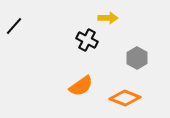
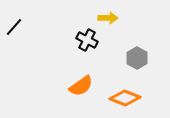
black line: moved 1 px down
